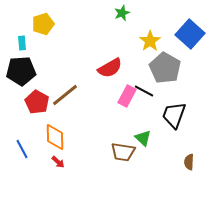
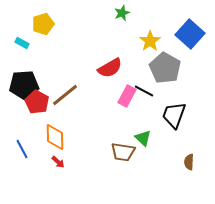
cyan rectangle: rotated 56 degrees counterclockwise
black pentagon: moved 3 px right, 14 px down
